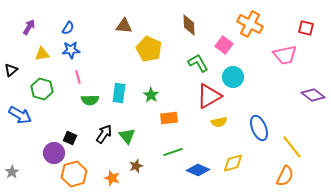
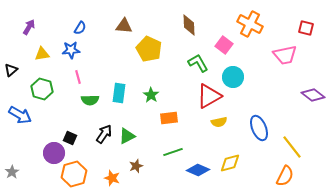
blue semicircle: moved 12 px right
green triangle: rotated 42 degrees clockwise
yellow diamond: moved 3 px left
